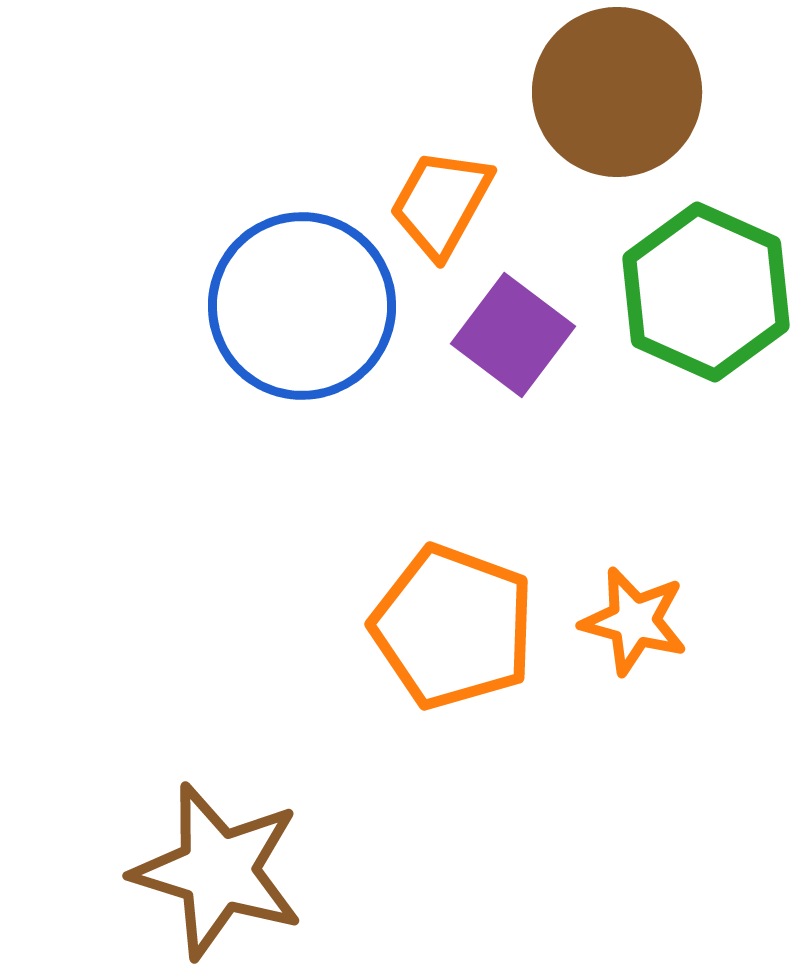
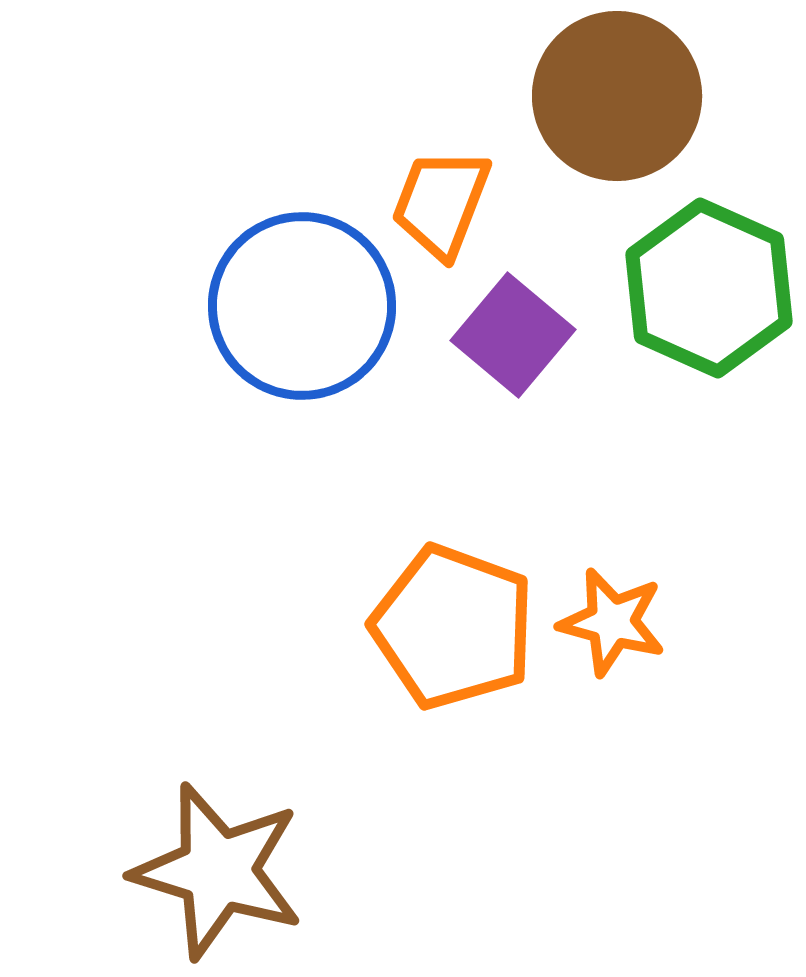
brown circle: moved 4 px down
orange trapezoid: rotated 8 degrees counterclockwise
green hexagon: moved 3 px right, 4 px up
purple square: rotated 3 degrees clockwise
orange star: moved 22 px left, 1 px down
